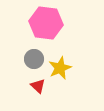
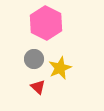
pink hexagon: rotated 20 degrees clockwise
red triangle: moved 1 px down
